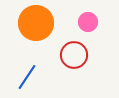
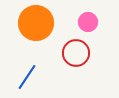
red circle: moved 2 px right, 2 px up
